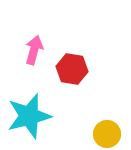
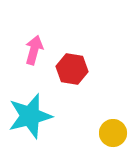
cyan star: moved 1 px right
yellow circle: moved 6 px right, 1 px up
